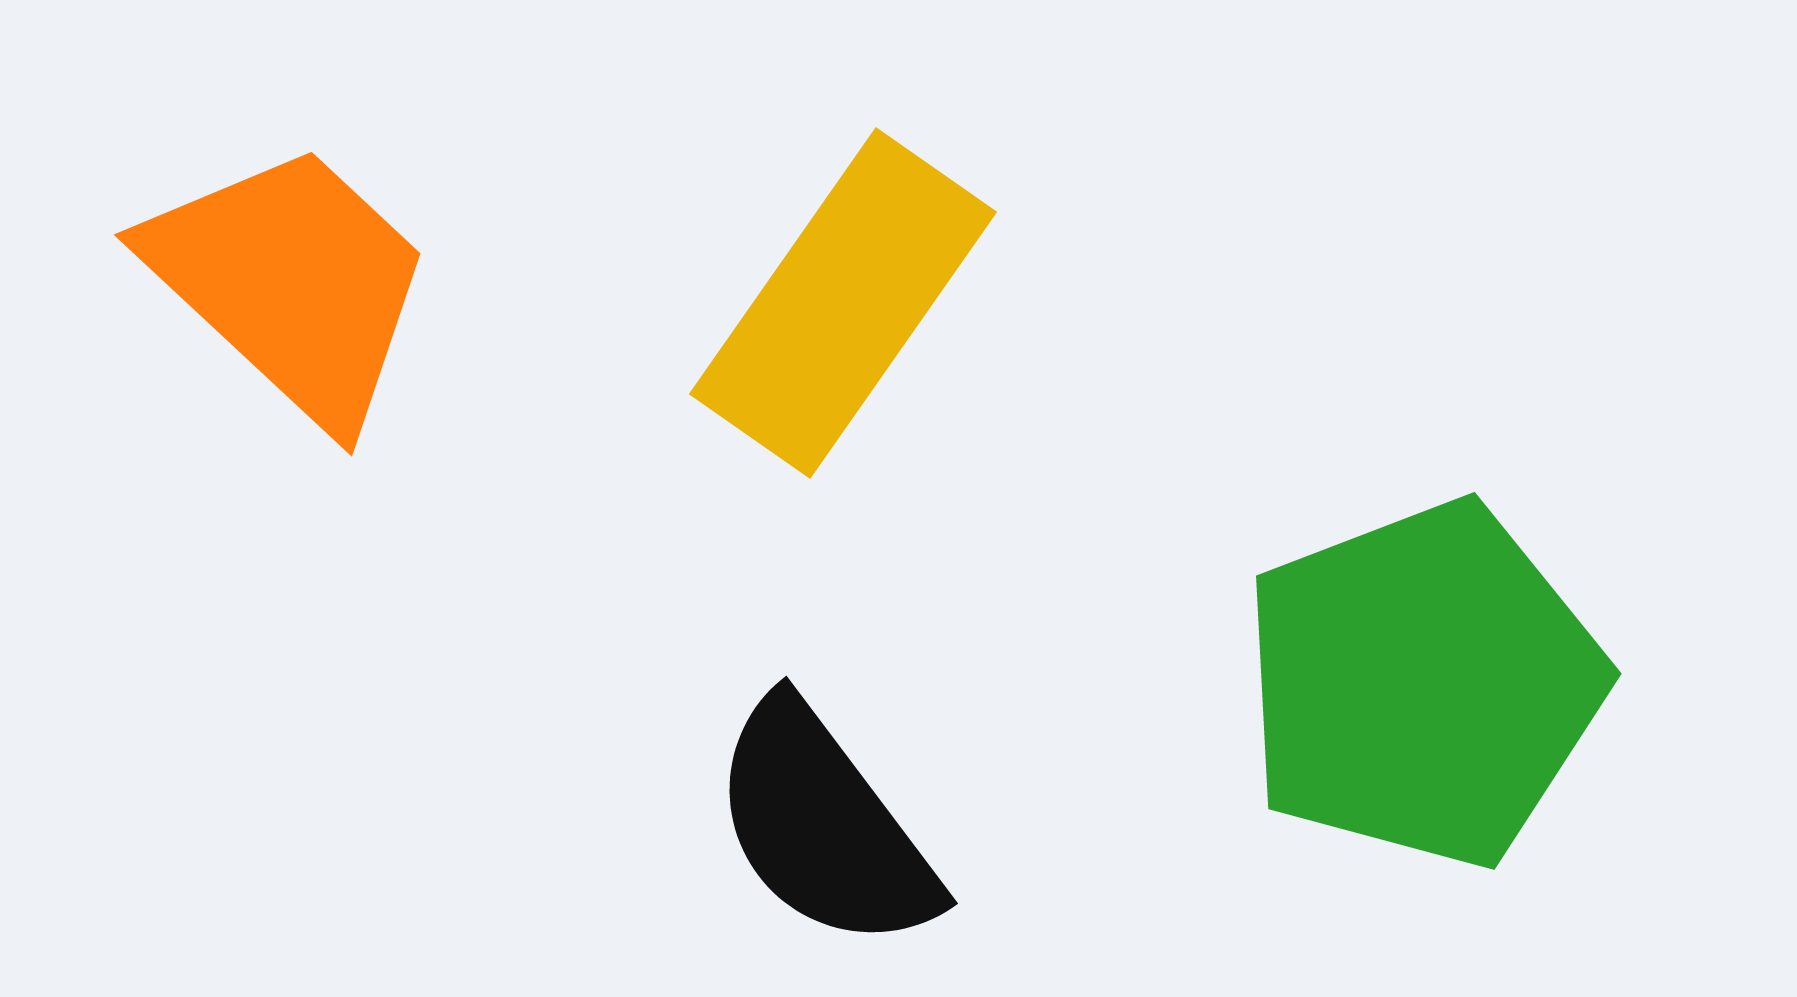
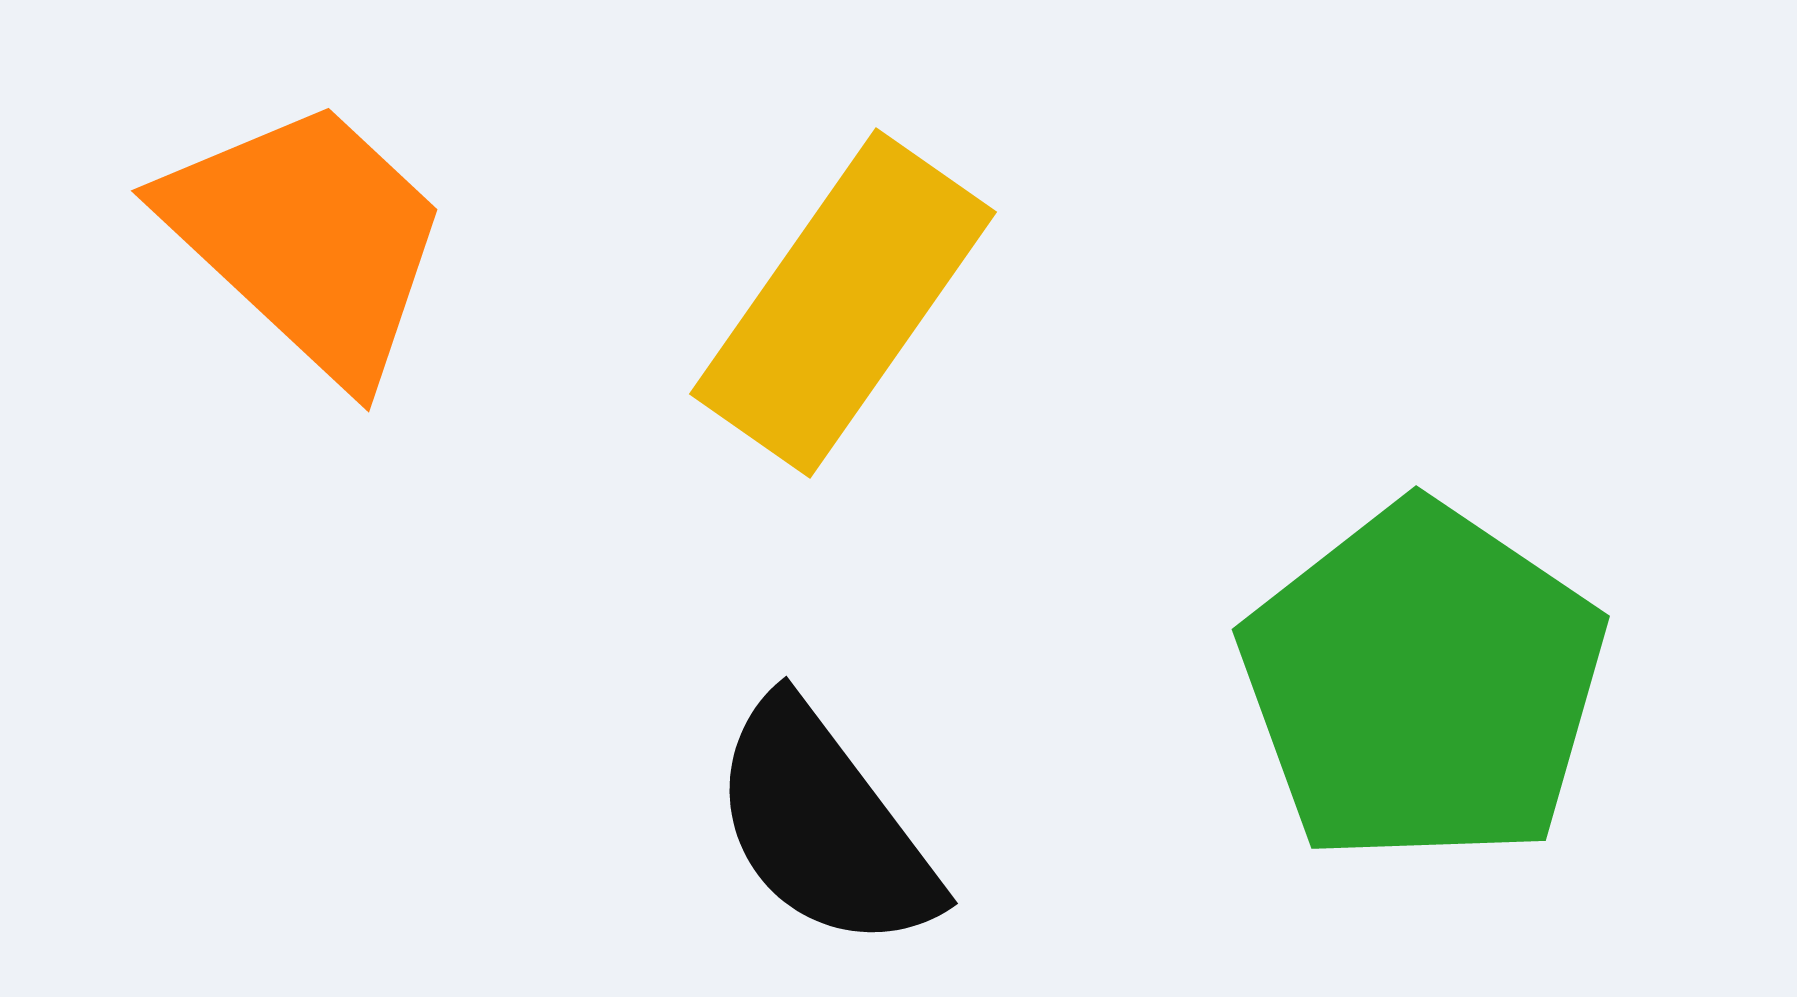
orange trapezoid: moved 17 px right, 44 px up
green pentagon: rotated 17 degrees counterclockwise
